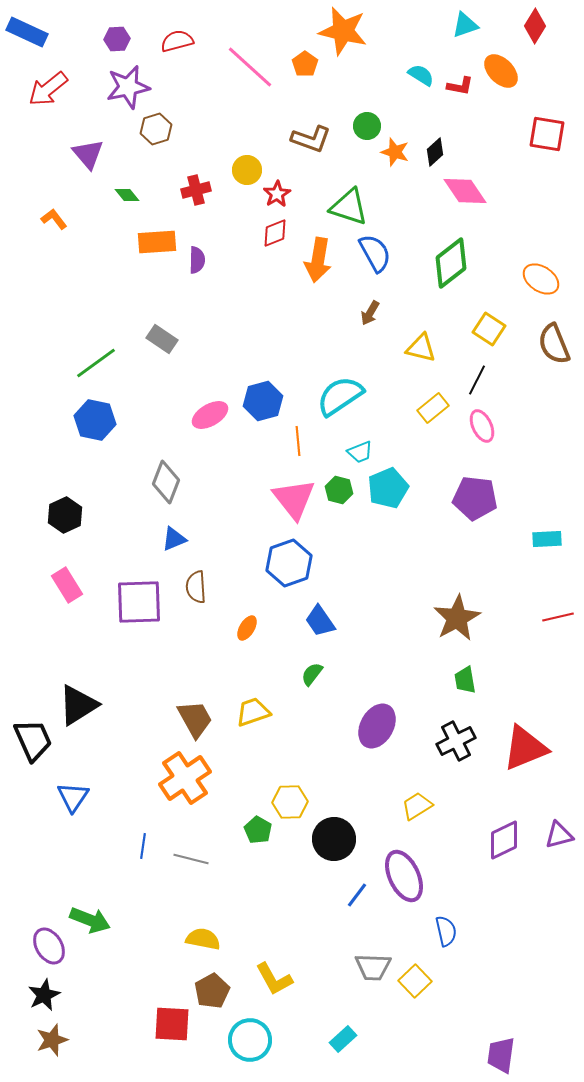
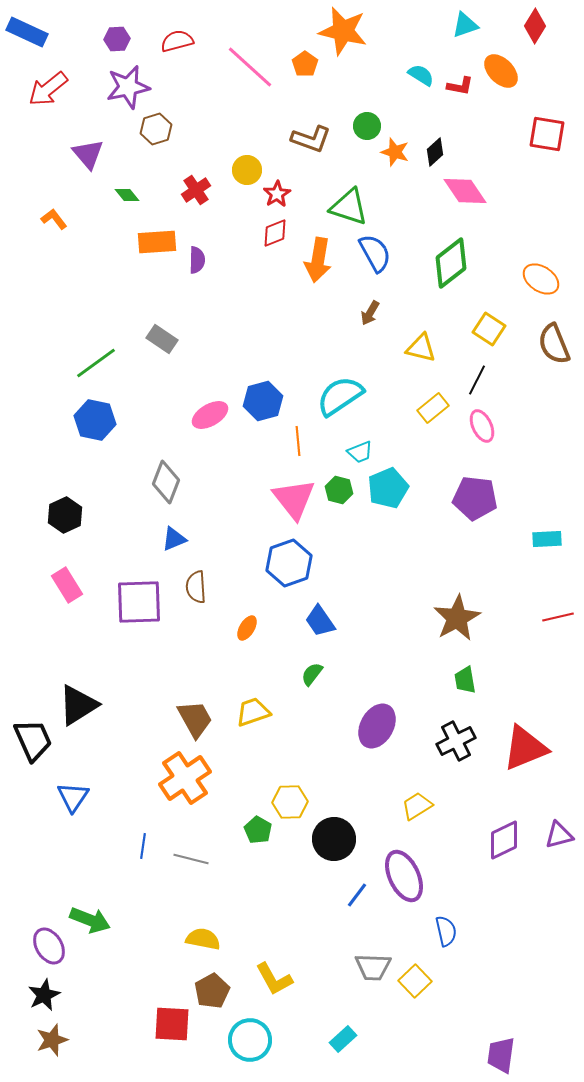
red cross at (196, 190): rotated 20 degrees counterclockwise
